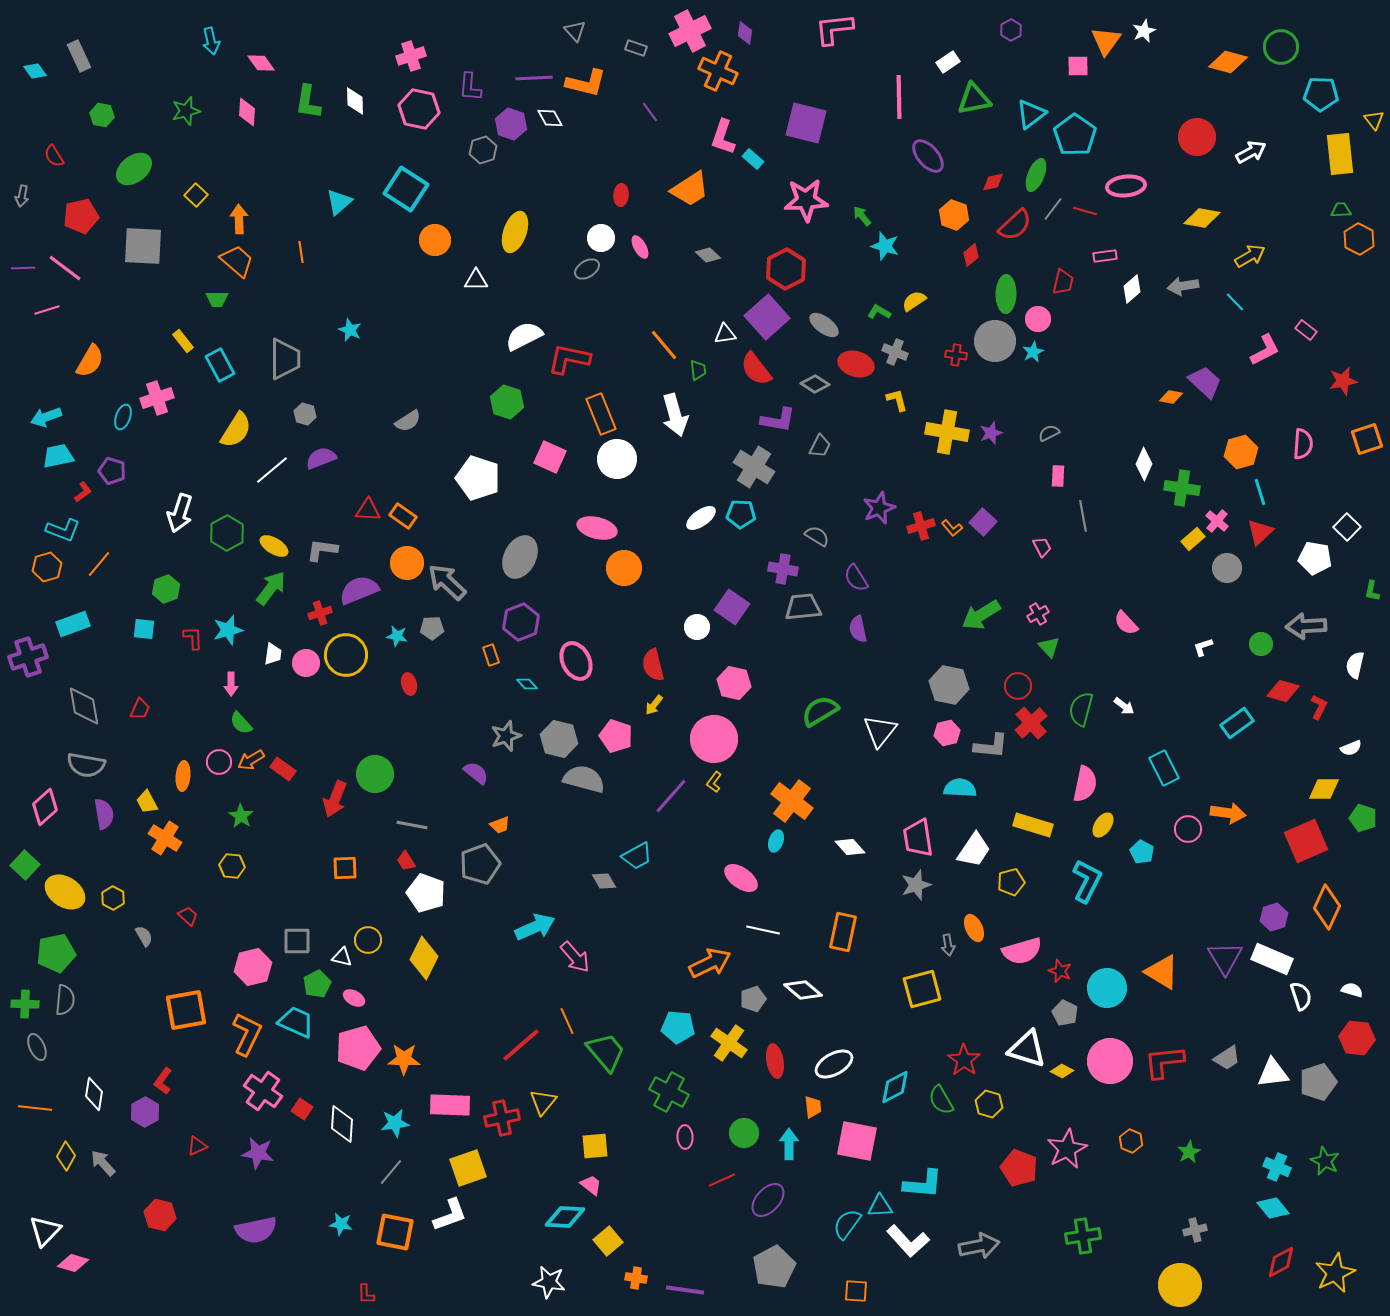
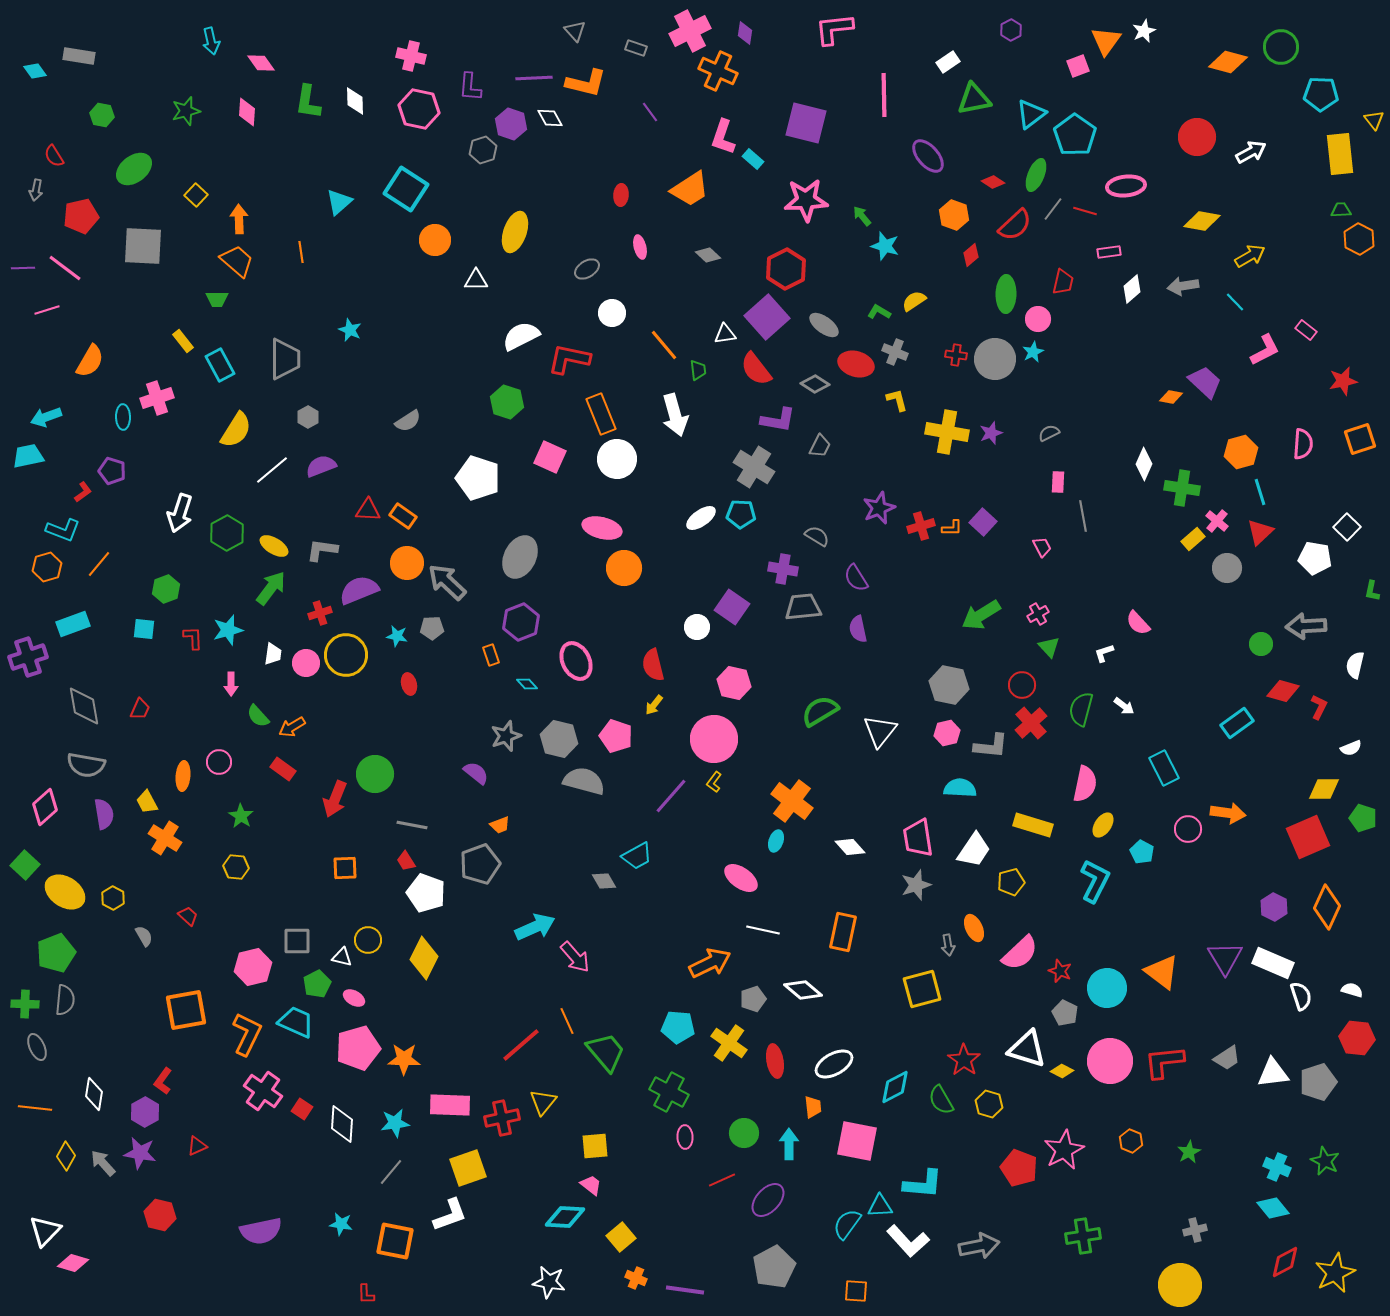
gray rectangle at (79, 56): rotated 56 degrees counterclockwise
pink cross at (411, 56): rotated 32 degrees clockwise
pink square at (1078, 66): rotated 20 degrees counterclockwise
pink line at (899, 97): moved 15 px left, 2 px up
red diamond at (993, 182): rotated 45 degrees clockwise
gray arrow at (22, 196): moved 14 px right, 6 px up
yellow diamond at (1202, 218): moved 3 px down
white circle at (601, 238): moved 11 px right, 75 px down
pink ellipse at (640, 247): rotated 15 degrees clockwise
pink rectangle at (1105, 256): moved 4 px right, 4 px up
white semicircle at (524, 336): moved 3 px left
gray circle at (995, 341): moved 18 px down
gray hexagon at (305, 414): moved 3 px right, 3 px down; rotated 15 degrees clockwise
cyan ellipse at (123, 417): rotated 20 degrees counterclockwise
orange square at (1367, 439): moved 7 px left
cyan trapezoid at (58, 456): moved 30 px left
purple semicircle at (321, 458): moved 8 px down
pink rectangle at (1058, 476): moved 6 px down
pink ellipse at (597, 528): moved 5 px right
orange L-shape at (952, 528): rotated 50 degrees counterclockwise
pink semicircle at (1126, 623): moved 12 px right
white L-shape at (1203, 647): moved 99 px left, 6 px down
red circle at (1018, 686): moved 4 px right, 1 px up
green semicircle at (241, 723): moved 17 px right, 7 px up
orange arrow at (251, 760): moved 41 px right, 33 px up
gray semicircle at (584, 779): moved 2 px down
red square at (1306, 841): moved 2 px right, 4 px up
yellow hexagon at (232, 866): moved 4 px right, 1 px down
cyan L-shape at (1087, 881): moved 8 px right
purple hexagon at (1274, 917): moved 10 px up; rotated 16 degrees counterclockwise
pink semicircle at (1022, 951): moved 2 px left, 2 px down; rotated 27 degrees counterclockwise
green pentagon at (56, 953): rotated 9 degrees counterclockwise
white rectangle at (1272, 959): moved 1 px right, 4 px down
orange triangle at (1162, 972): rotated 6 degrees clockwise
pink star at (1067, 1149): moved 3 px left, 1 px down
purple star at (258, 1153): moved 118 px left
purple semicircle at (256, 1230): moved 5 px right, 1 px down
orange square at (395, 1232): moved 9 px down
yellow square at (608, 1241): moved 13 px right, 4 px up
red diamond at (1281, 1262): moved 4 px right
orange cross at (636, 1278): rotated 15 degrees clockwise
